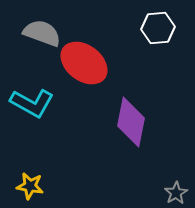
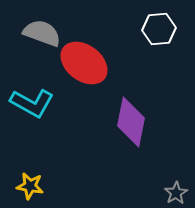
white hexagon: moved 1 px right, 1 px down
